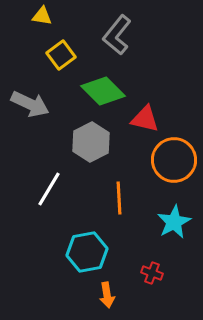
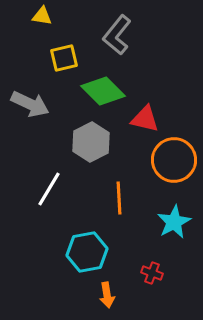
yellow square: moved 3 px right, 3 px down; rotated 24 degrees clockwise
